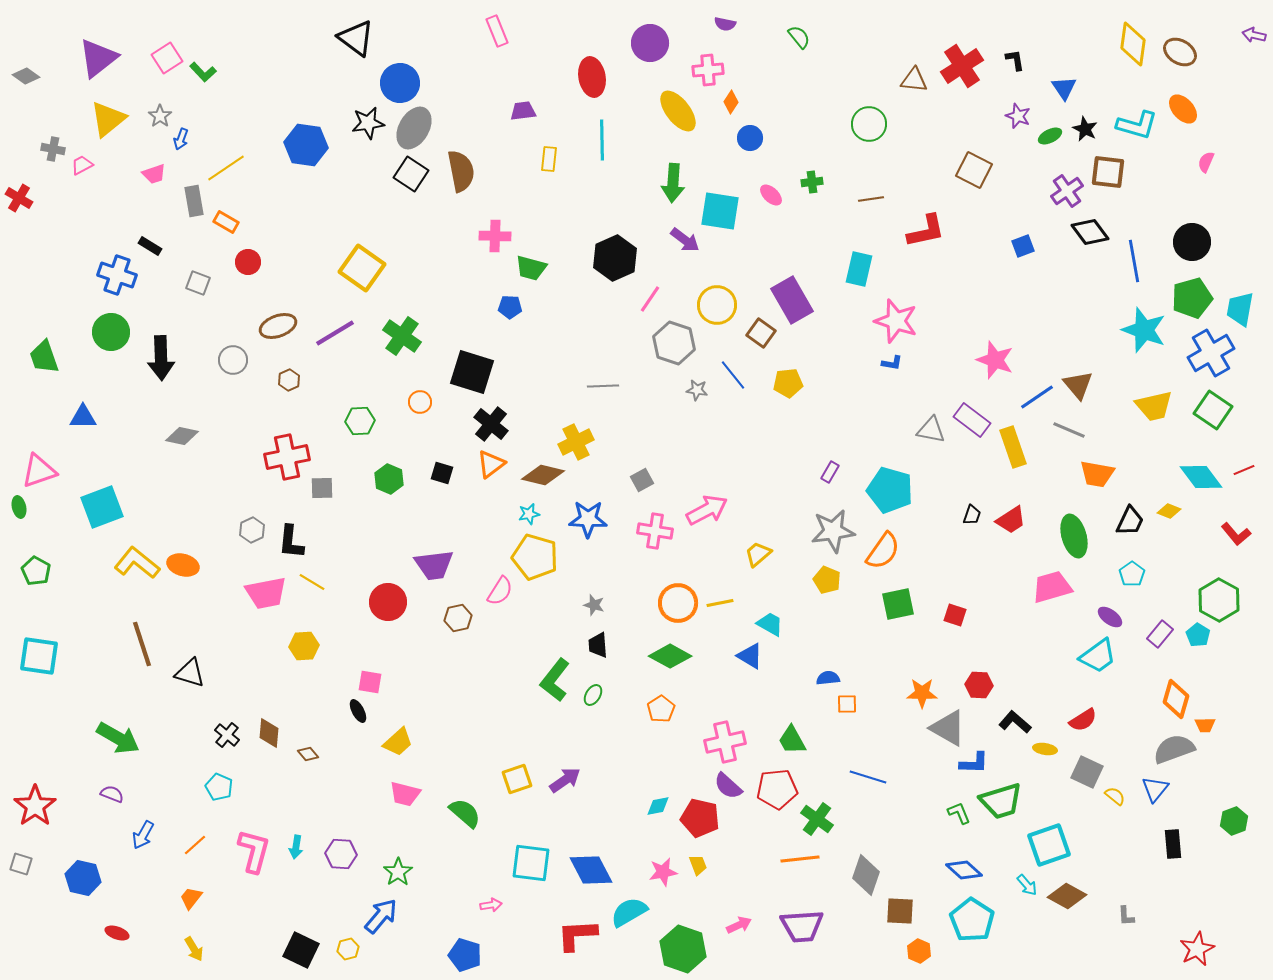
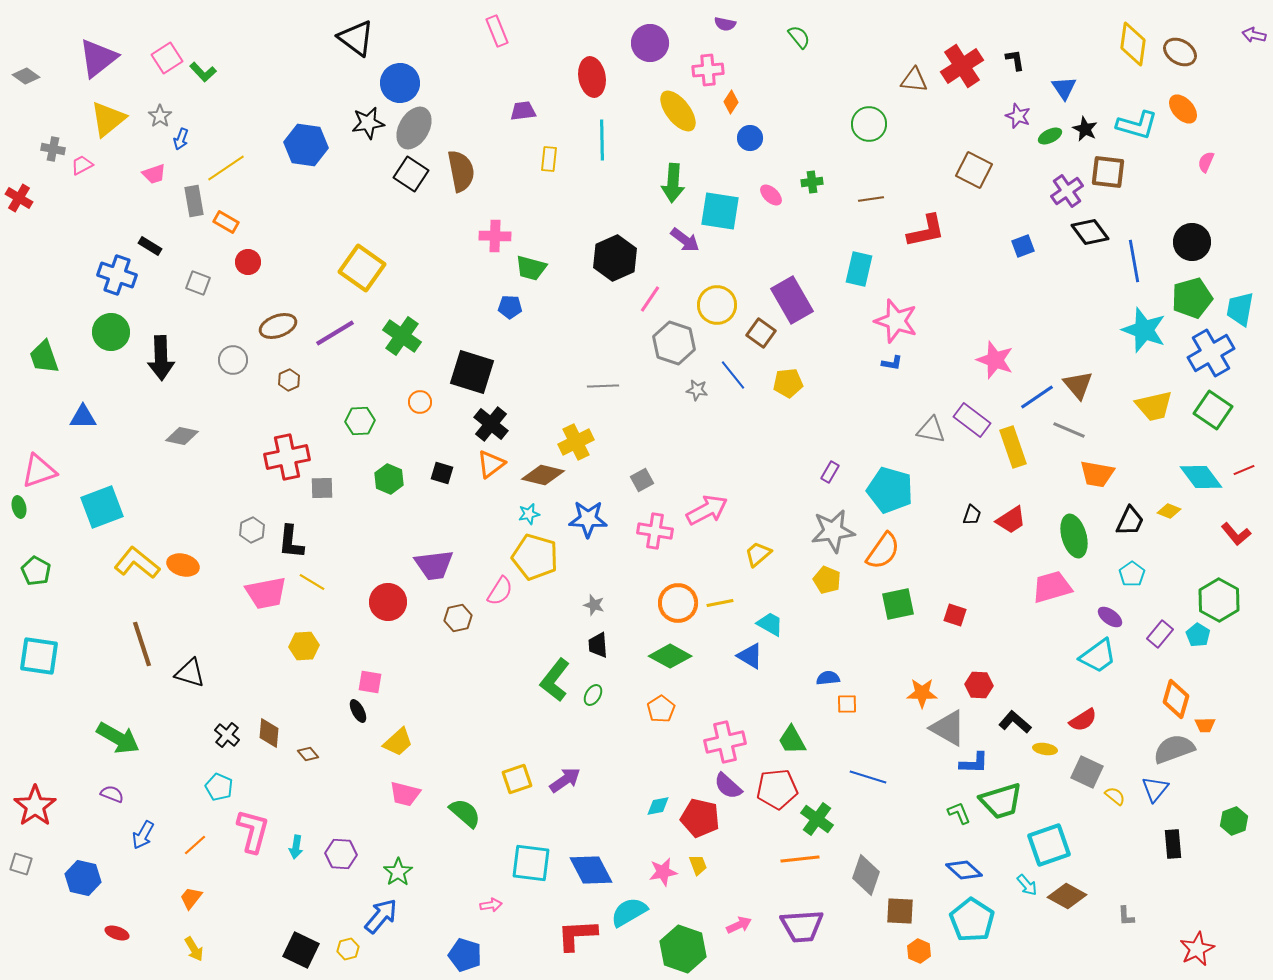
pink L-shape at (254, 851): moved 1 px left, 20 px up
